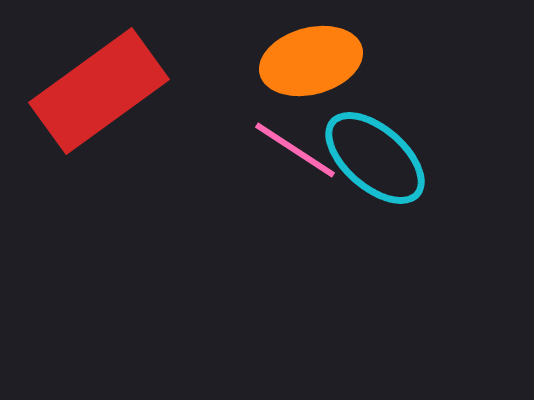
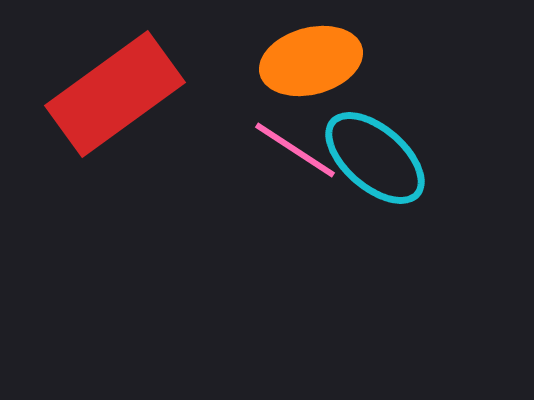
red rectangle: moved 16 px right, 3 px down
